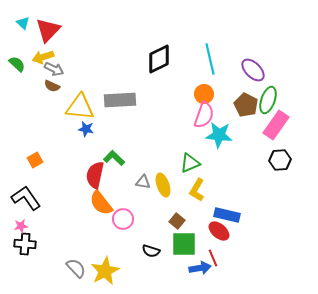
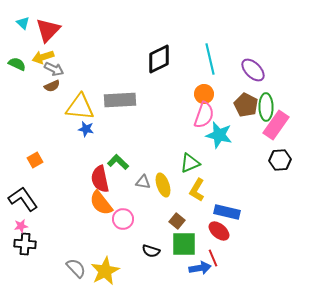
green semicircle: rotated 18 degrees counterclockwise
brown semicircle: rotated 49 degrees counterclockwise
green ellipse: moved 2 px left, 7 px down; rotated 20 degrees counterclockwise
cyan star: rotated 8 degrees clockwise
green L-shape: moved 4 px right, 4 px down
red semicircle: moved 5 px right, 4 px down; rotated 24 degrees counterclockwise
black L-shape: moved 3 px left, 1 px down
blue rectangle: moved 3 px up
